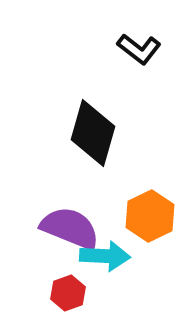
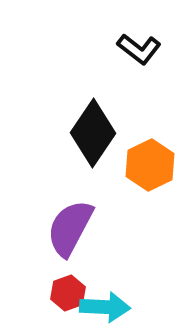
black diamond: rotated 18 degrees clockwise
orange hexagon: moved 51 px up
purple semicircle: rotated 84 degrees counterclockwise
cyan arrow: moved 51 px down
